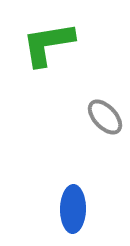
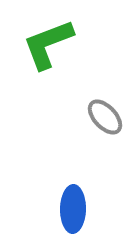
green L-shape: rotated 12 degrees counterclockwise
